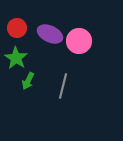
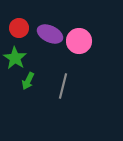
red circle: moved 2 px right
green star: moved 1 px left
